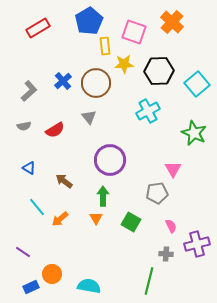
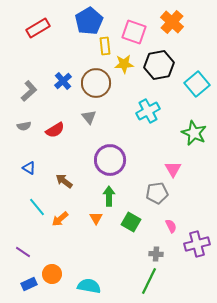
black hexagon: moved 6 px up; rotated 8 degrees counterclockwise
green arrow: moved 6 px right
gray cross: moved 10 px left
green line: rotated 12 degrees clockwise
blue rectangle: moved 2 px left, 3 px up
